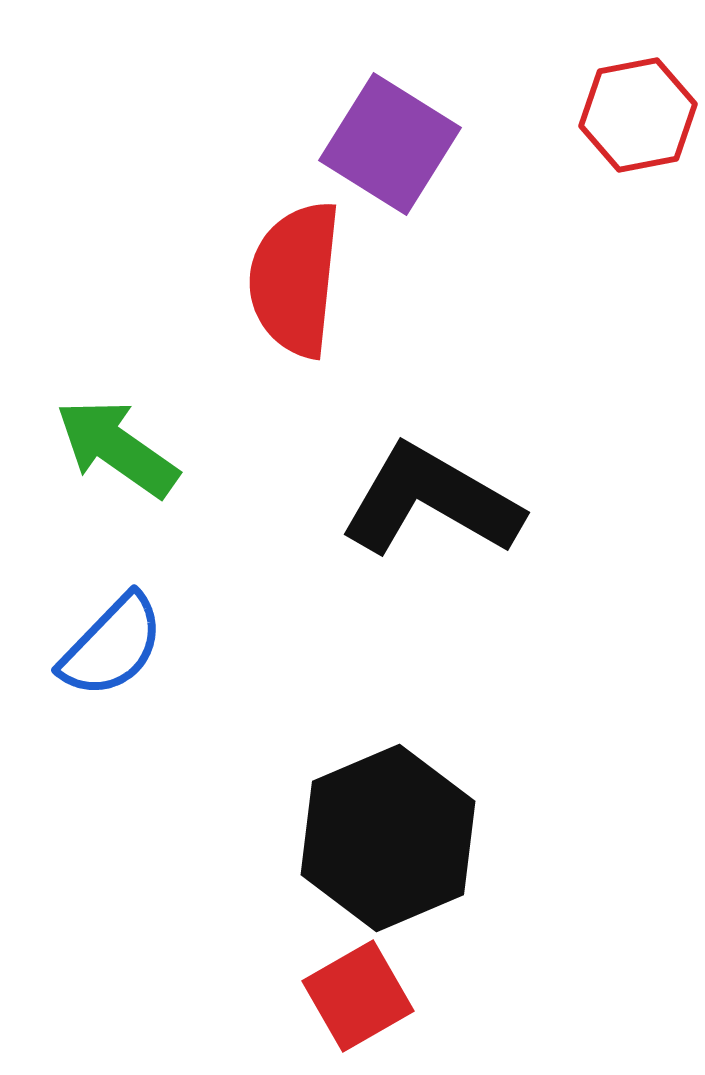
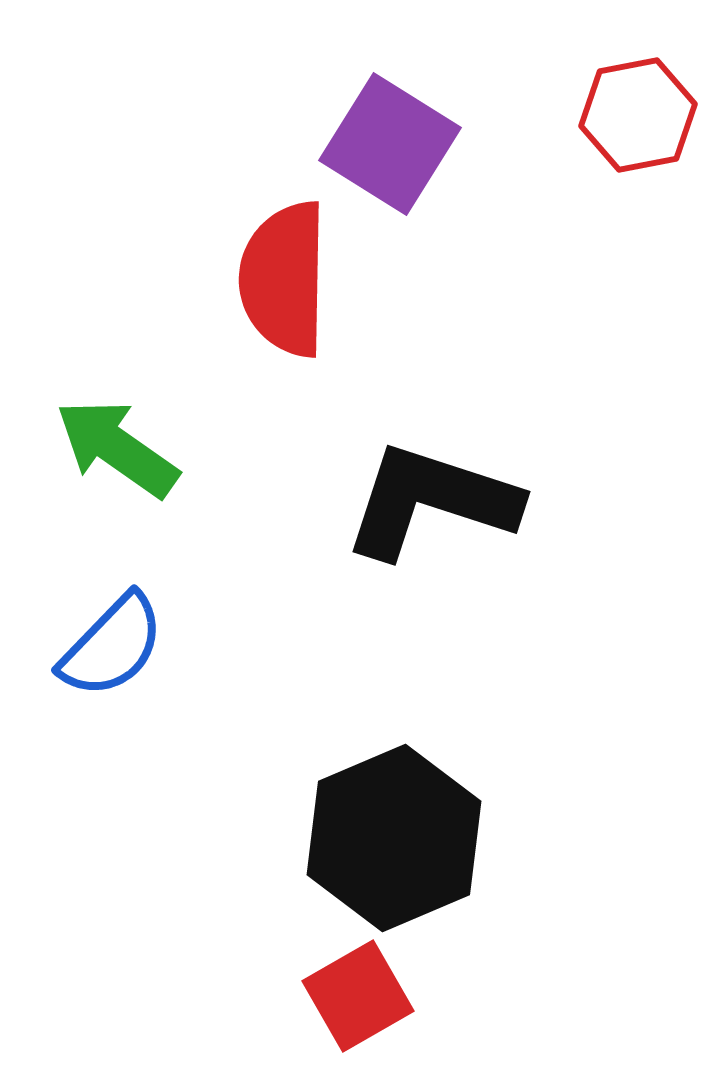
red semicircle: moved 11 px left; rotated 5 degrees counterclockwise
black L-shape: rotated 12 degrees counterclockwise
black hexagon: moved 6 px right
